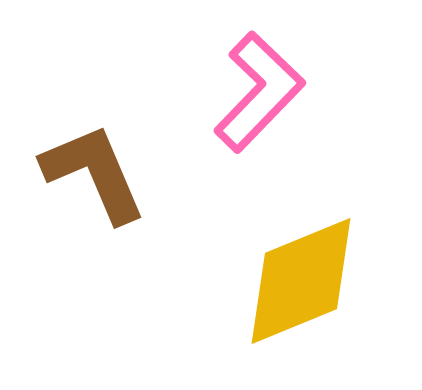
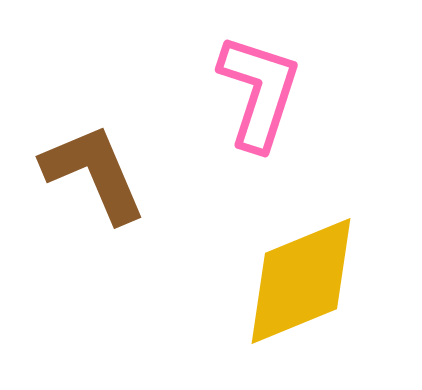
pink L-shape: rotated 26 degrees counterclockwise
